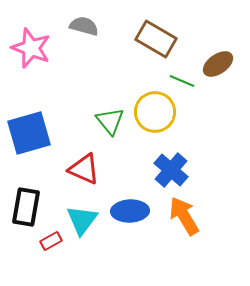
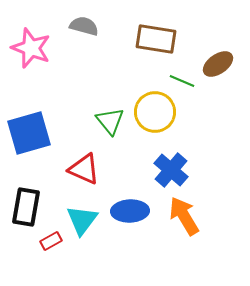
brown rectangle: rotated 21 degrees counterclockwise
